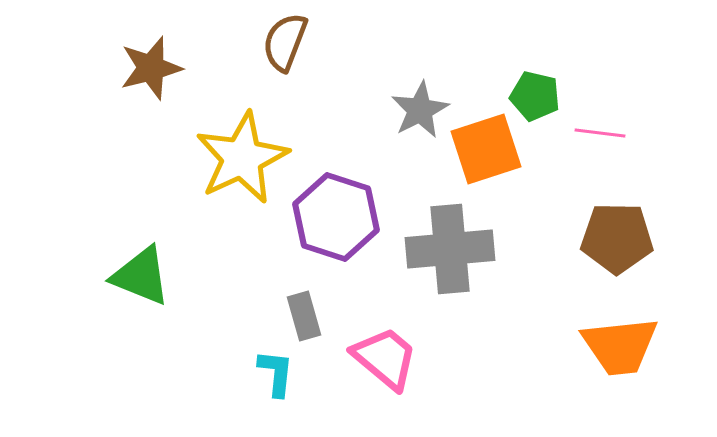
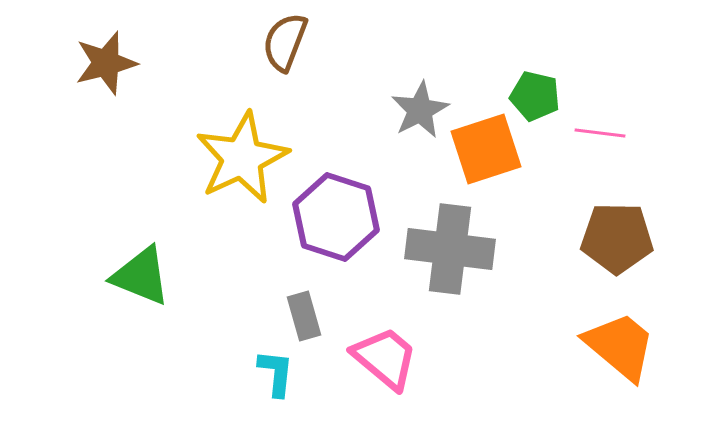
brown star: moved 45 px left, 5 px up
gray cross: rotated 12 degrees clockwise
orange trapezoid: rotated 134 degrees counterclockwise
